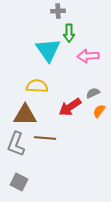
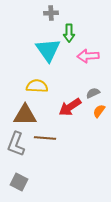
gray cross: moved 7 px left, 2 px down
